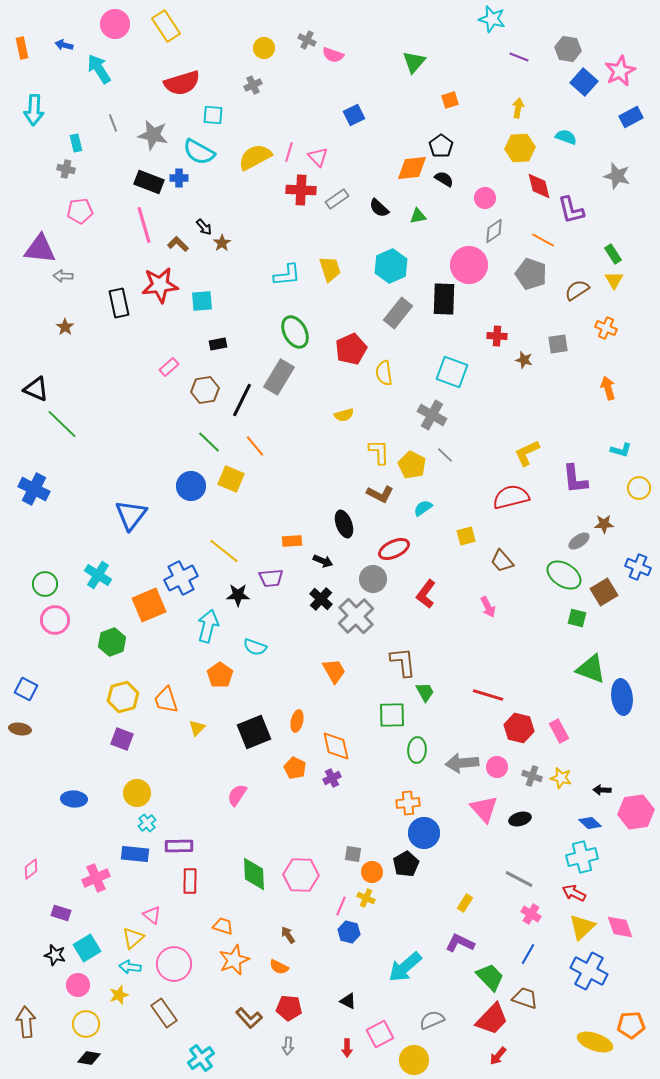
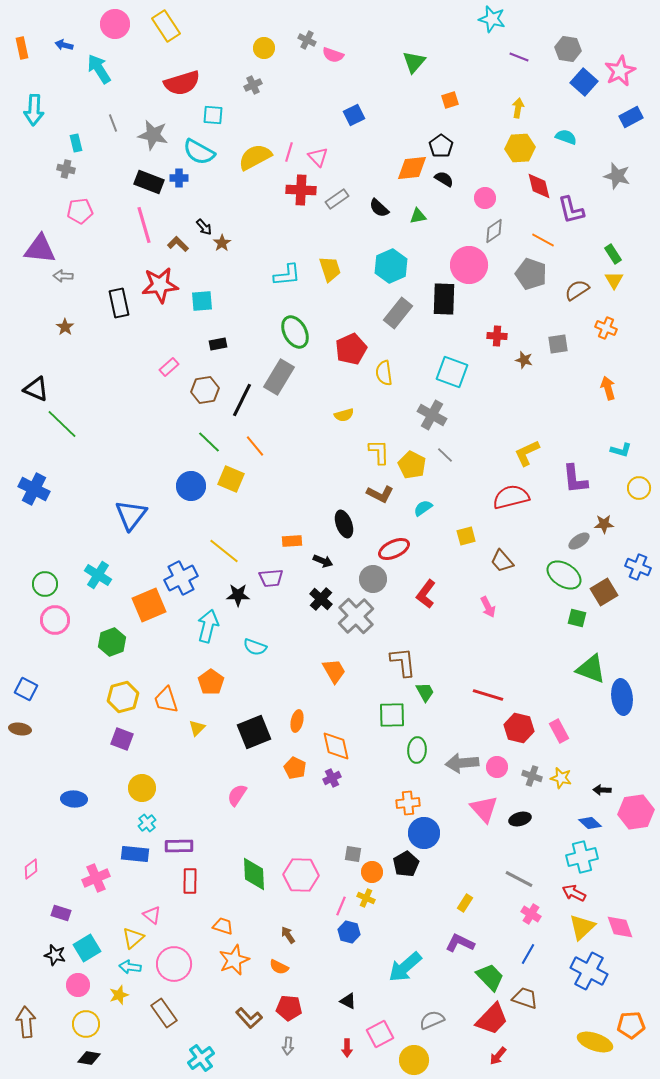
orange pentagon at (220, 675): moved 9 px left, 7 px down
yellow circle at (137, 793): moved 5 px right, 5 px up
